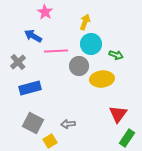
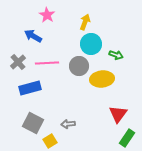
pink star: moved 2 px right, 3 px down
pink line: moved 9 px left, 12 px down
